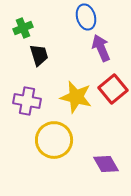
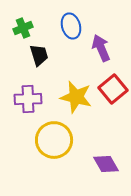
blue ellipse: moved 15 px left, 9 px down
purple cross: moved 1 px right, 2 px up; rotated 12 degrees counterclockwise
